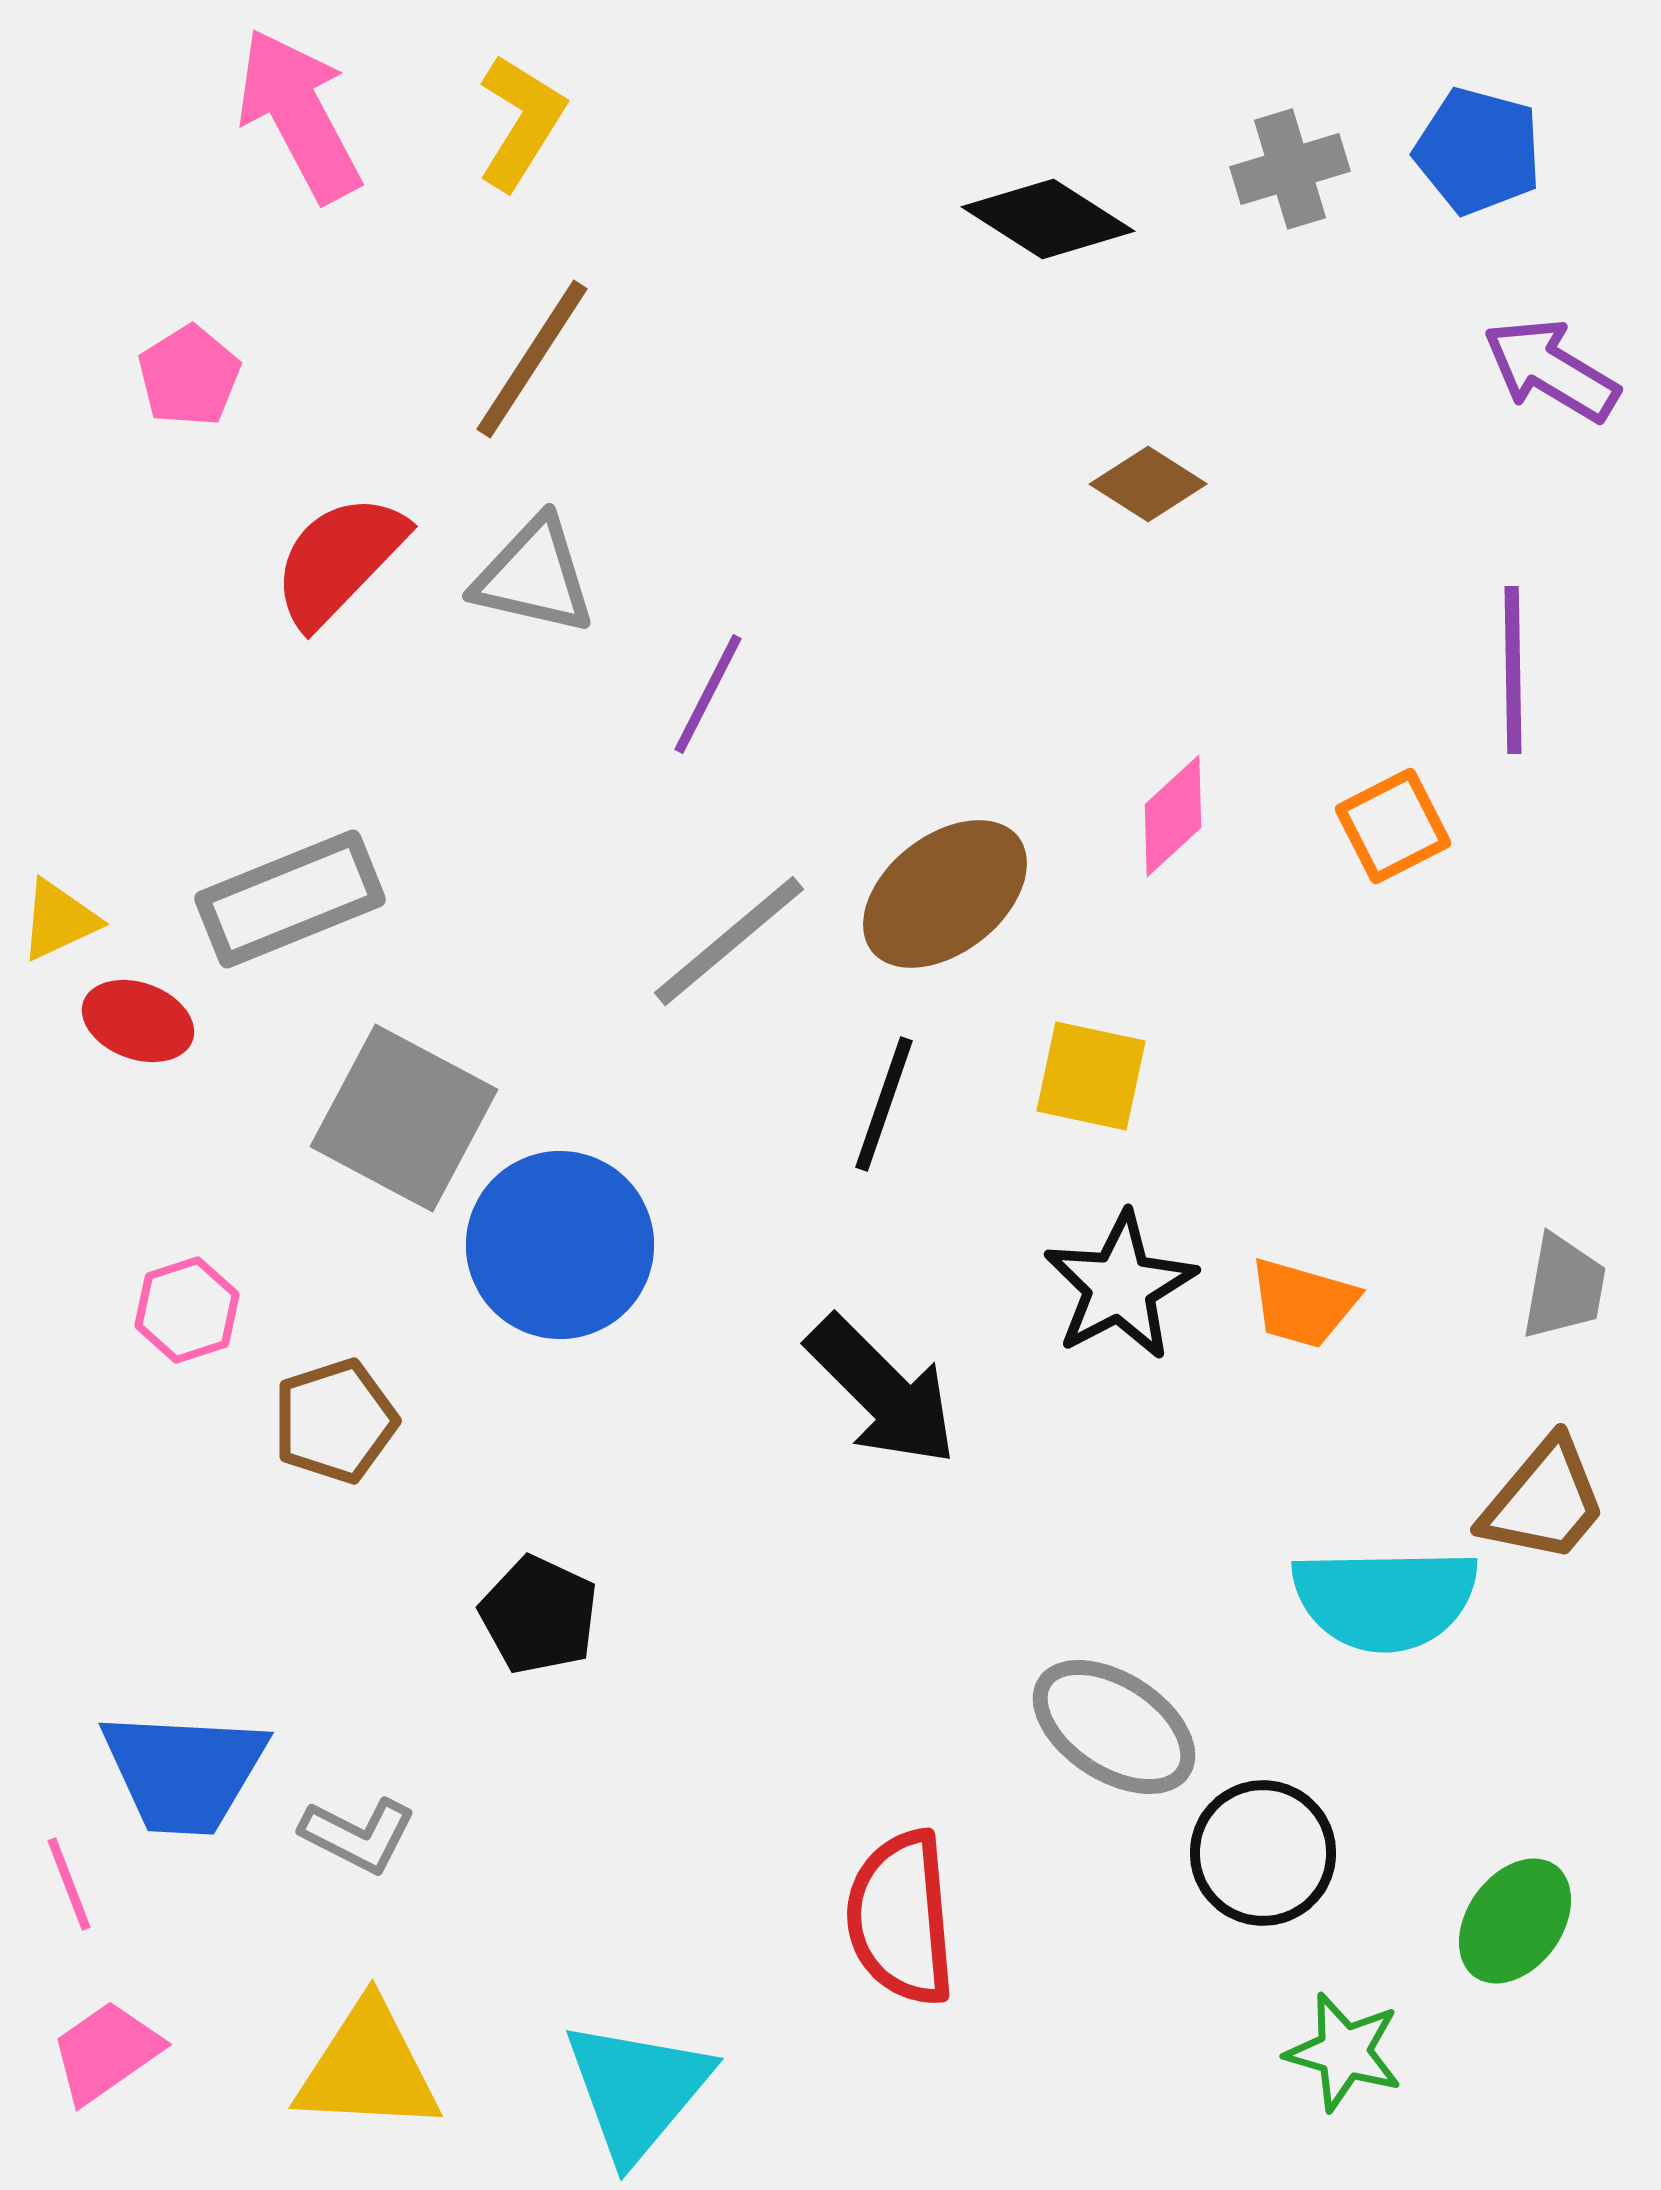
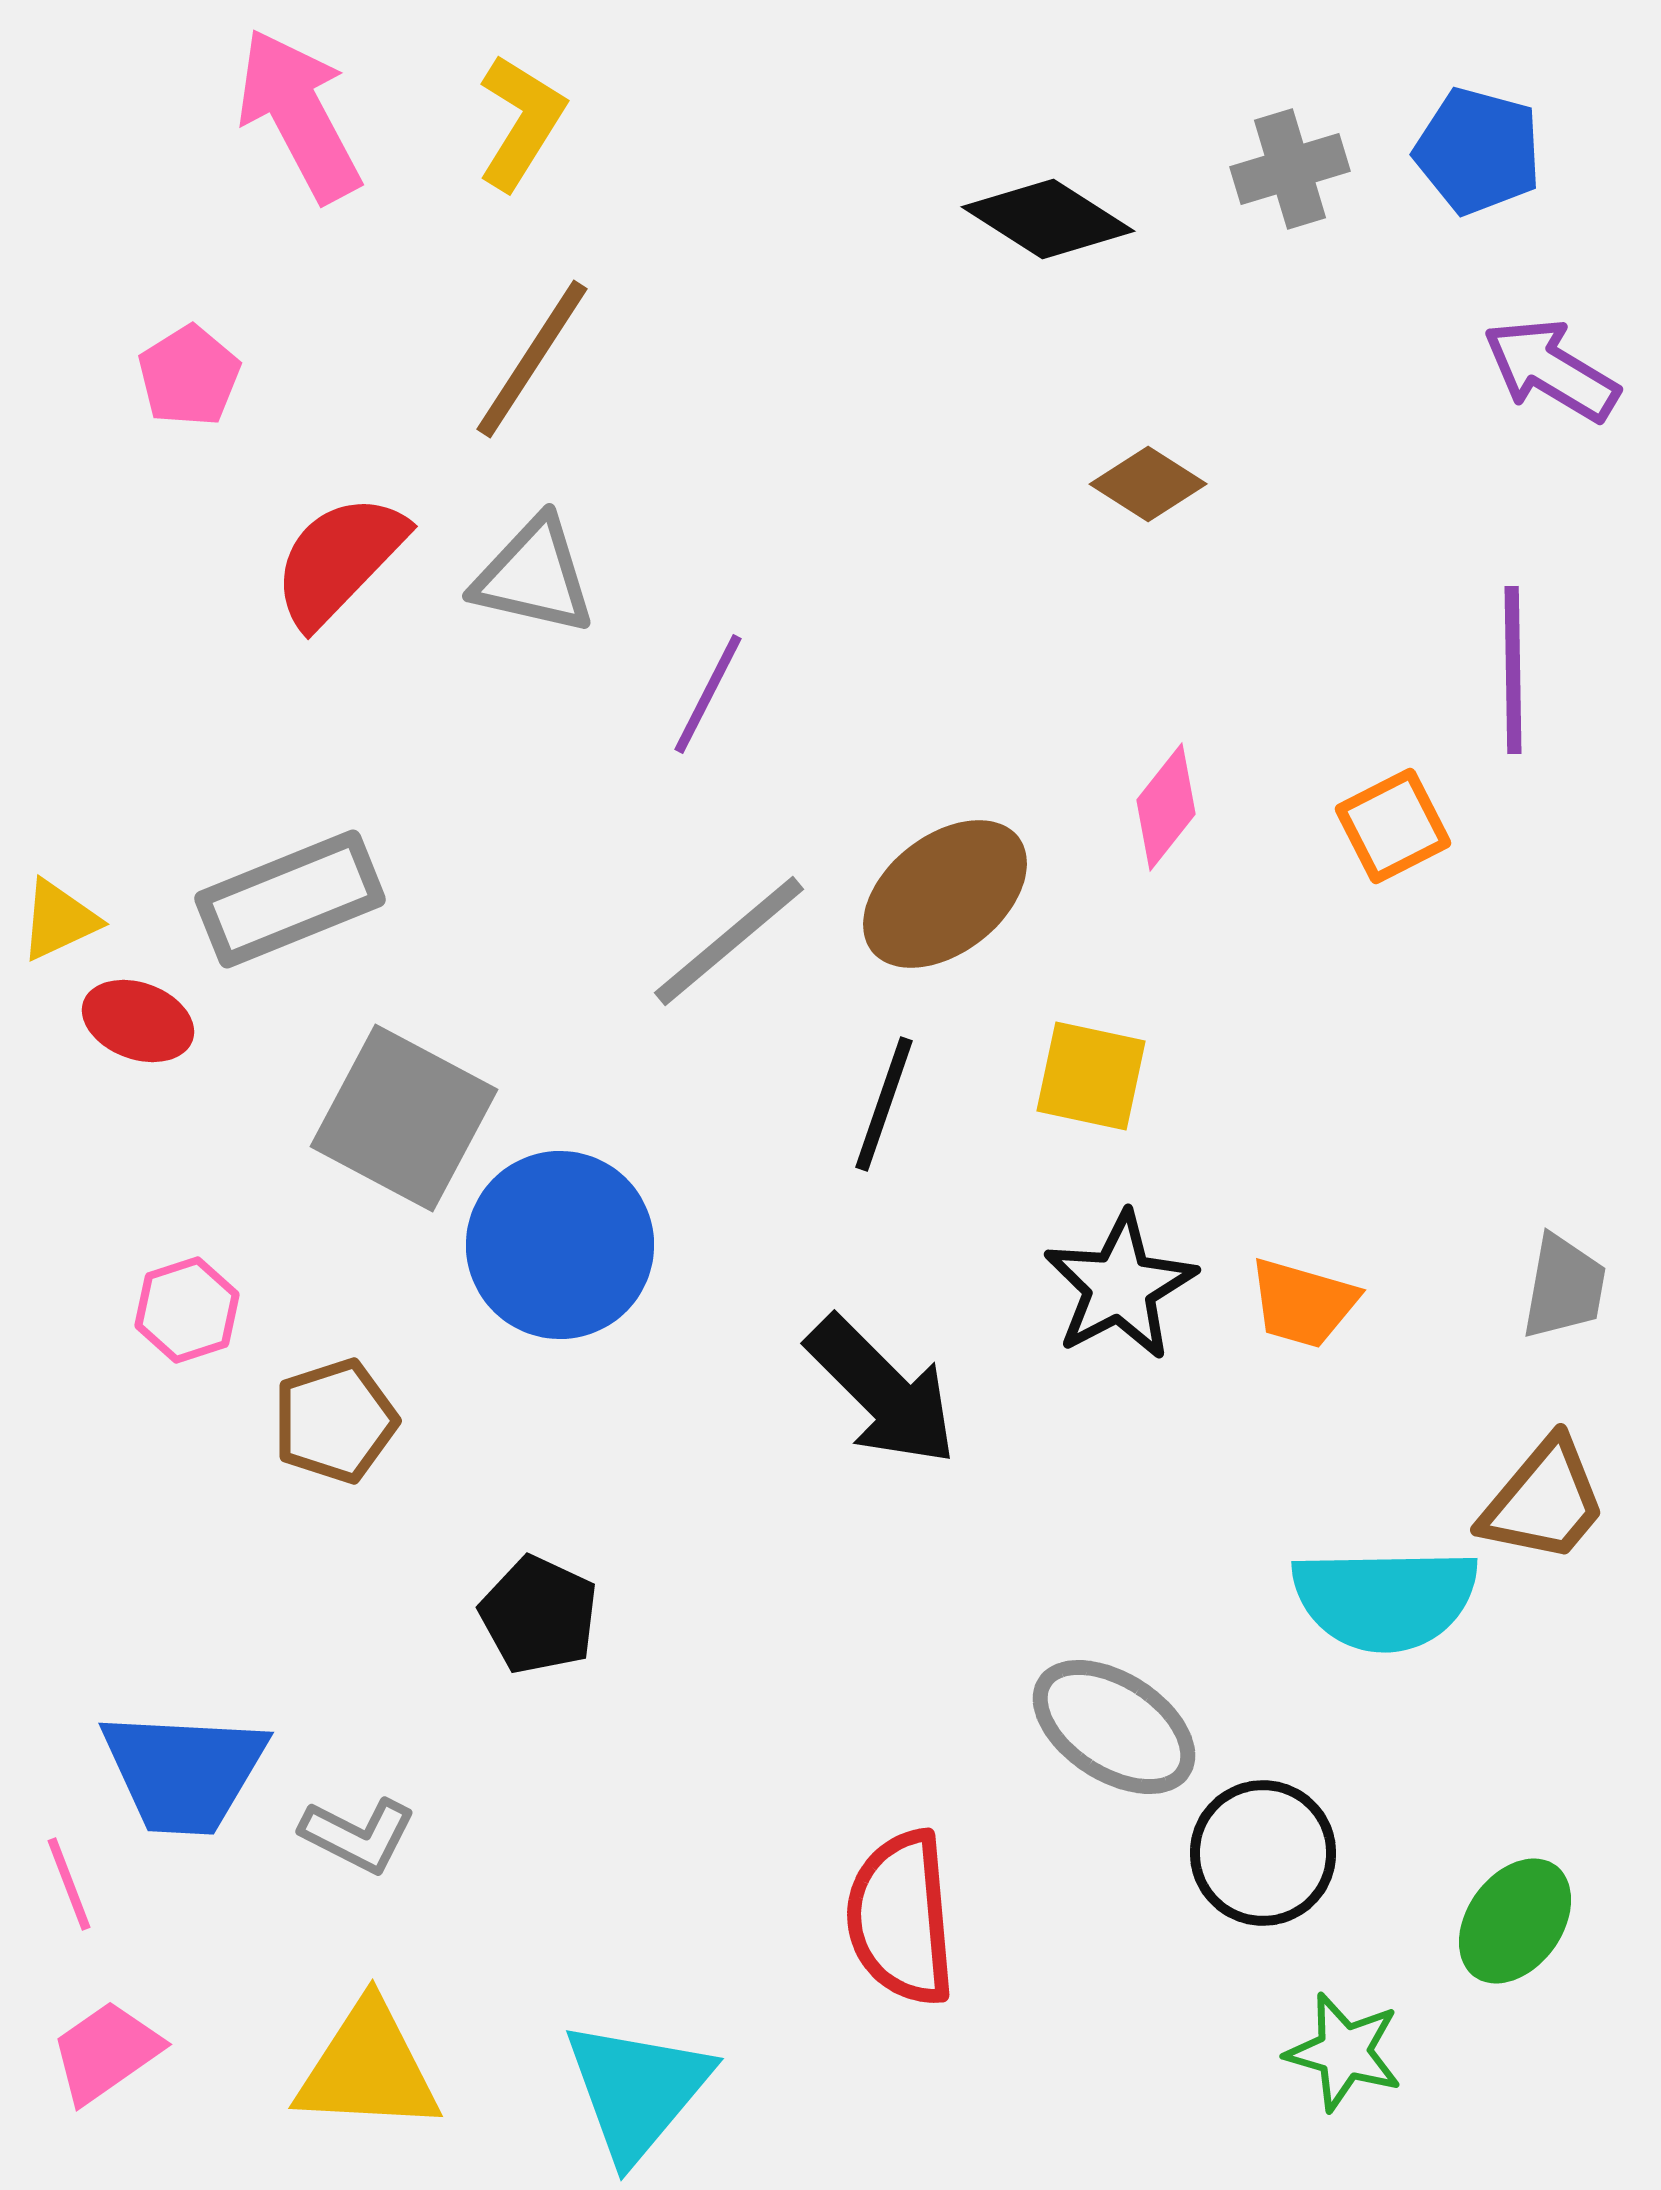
pink diamond at (1173, 816): moved 7 px left, 9 px up; rotated 9 degrees counterclockwise
